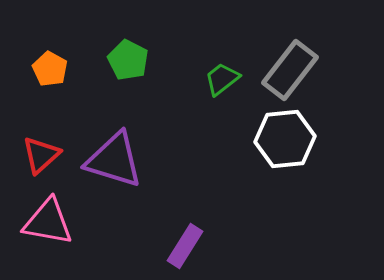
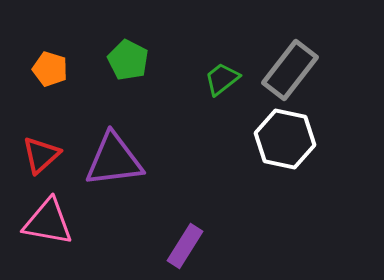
orange pentagon: rotated 12 degrees counterclockwise
white hexagon: rotated 18 degrees clockwise
purple triangle: rotated 24 degrees counterclockwise
